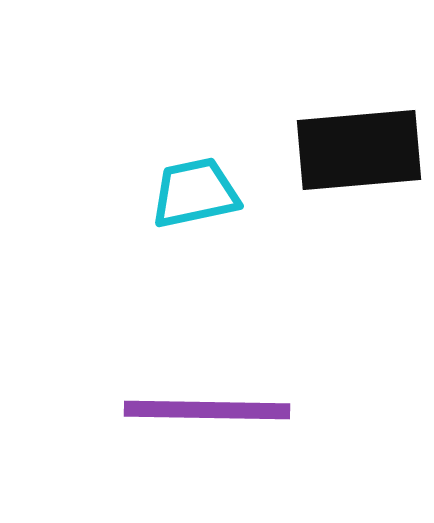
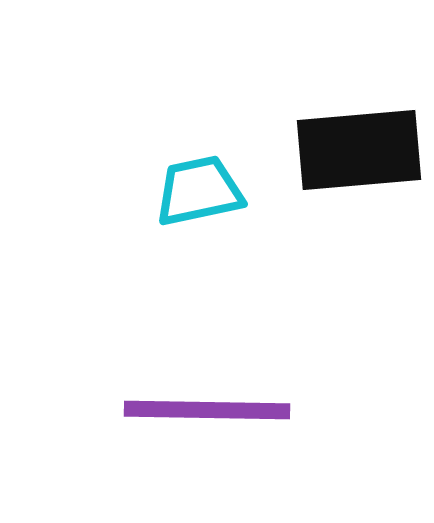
cyan trapezoid: moved 4 px right, 2 px up
